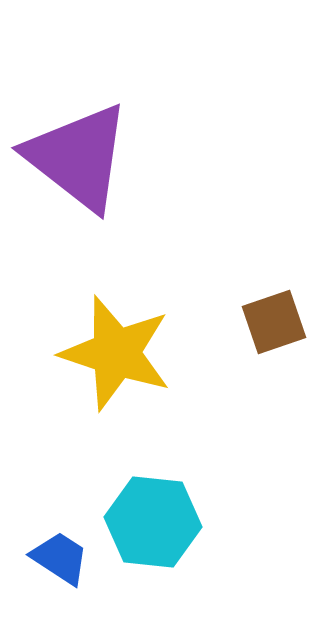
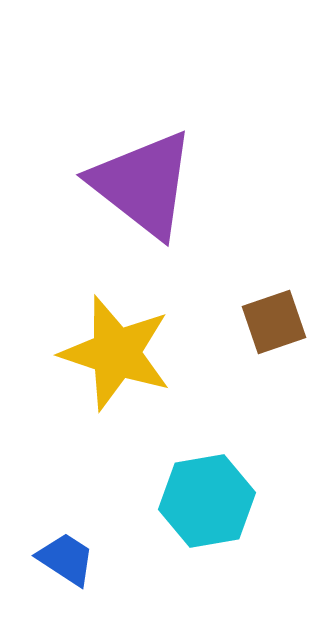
purple triangle: moved 65 px right, 27 px down
cyan hexagon: moved 54 px right, 21 px up; rotated 16 degrees counterclockwise
blue trapezoid: moved 6 px right, 1 px down
